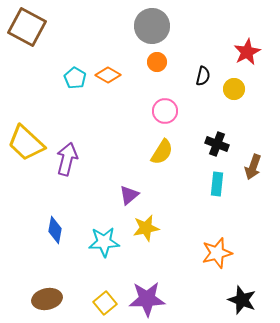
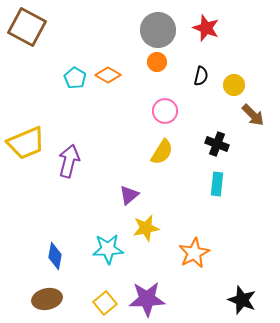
gray circle: moved 6 px right, 4 px down
red star: moved 41 px left, 24 px up; rotated 24 degrees counterclockwise
black semicircle: moved 2 px left
yellow circle: moved 4 px up
yellow trapezoid: rotated 66 degrees counterclockwise
purple arrow: moved 2 px right, 2 px down
brown arrow: moved 52 px up; rotated 65 degrees counterclockwise
blue diamond: moved 26 px down
cyan star: moved 4 px right, 7 px down
orange star: moved 23 px left; rotated 12 degrees counterclockwise
